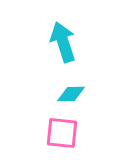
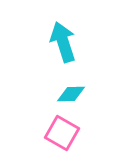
pink square: rotated 24 degrees clockwise
